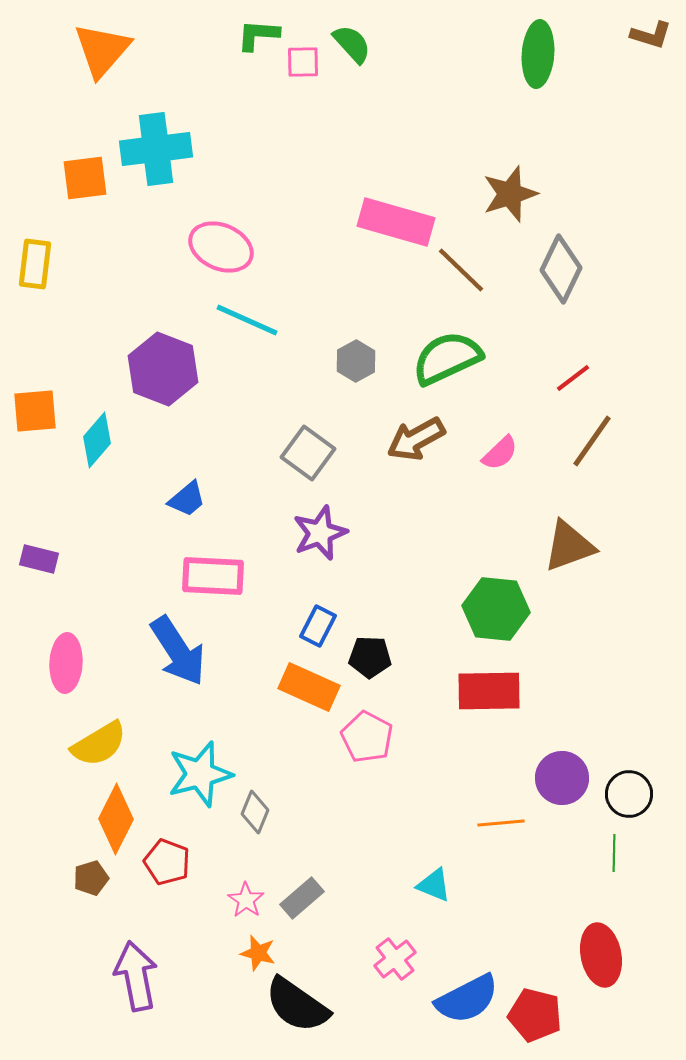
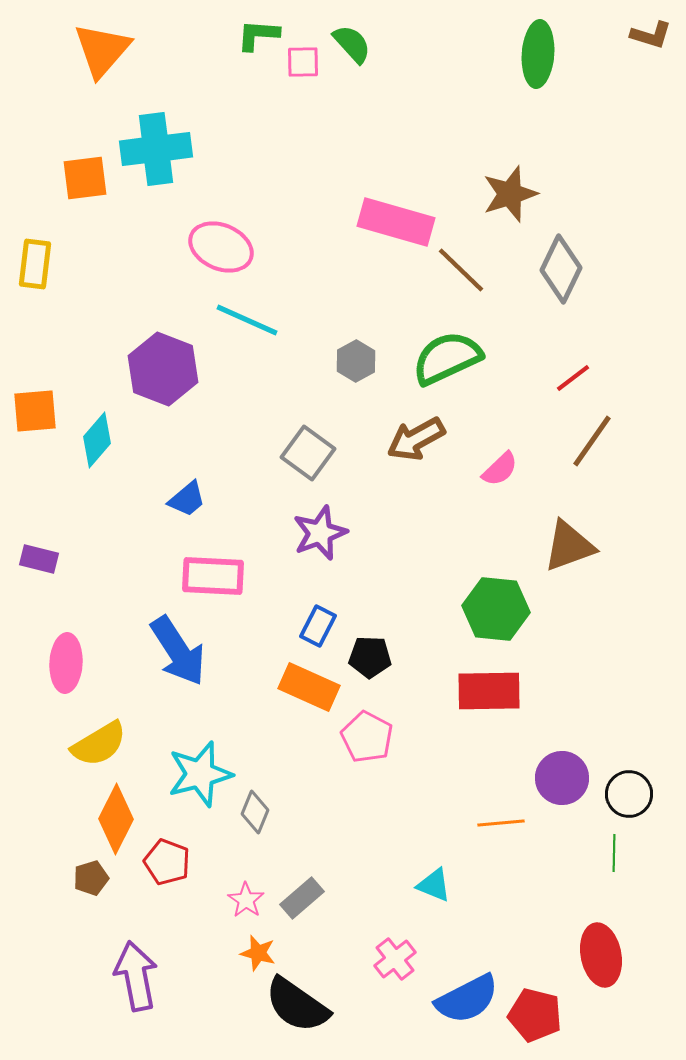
pink semicircle at (500, 453): moved 16 px down
